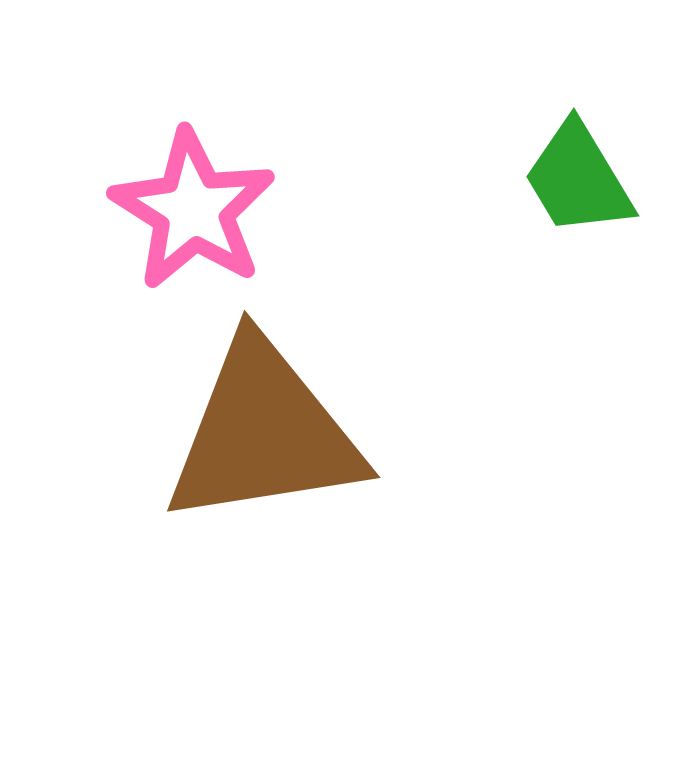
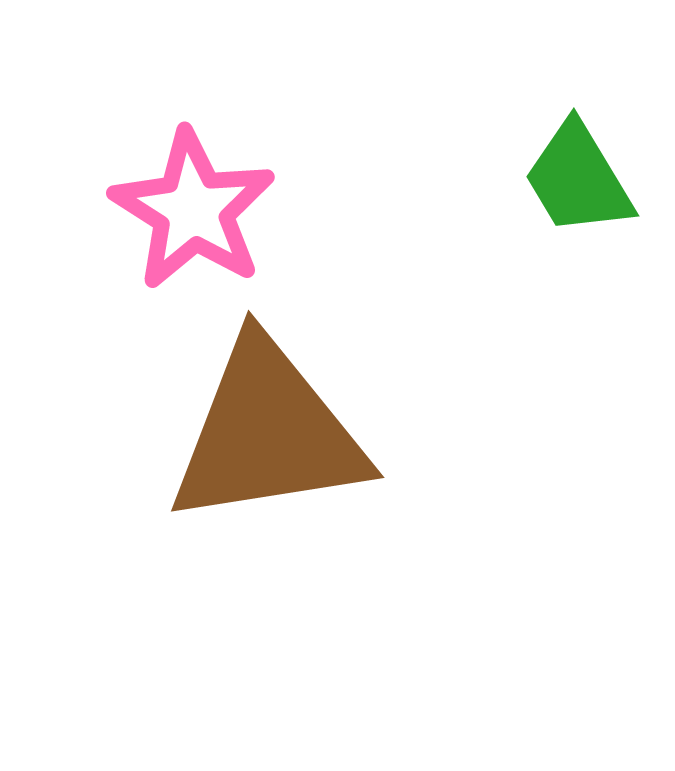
brown triangle: moved 4 px right
